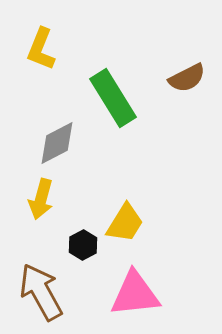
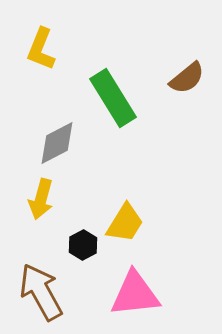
brown semicircle: rotated 12 degrees counterclockwise
